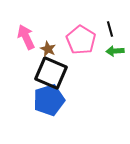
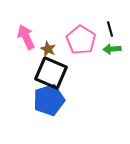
green arrow: moved 3 px left, 2 px up
